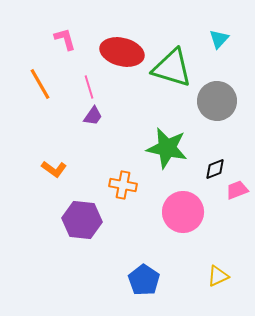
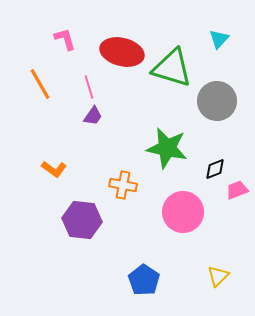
yellow triangle: rotated 20 degrees counterclockwise
